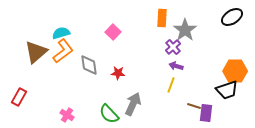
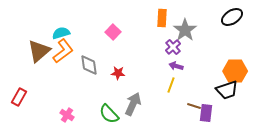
brown triangle: moved 3 px right, 1 px up
